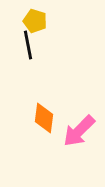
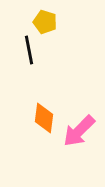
yellow pentagon: moved 10 px right, 1 px down
black line: moved 1 px right, 5 px down
